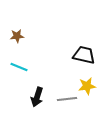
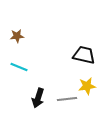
black arrow: moved 1 px right, 1 px down
